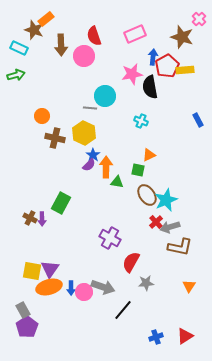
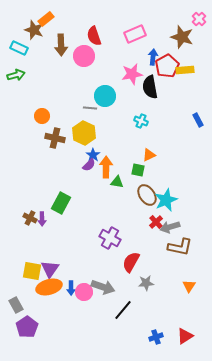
gray rectangle at (23, 310): moved 7 px left, 5 px up
